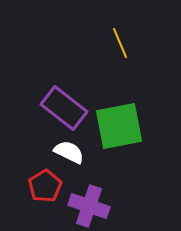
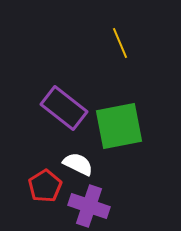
white semicircle: moved 9 px right, 12 px down
